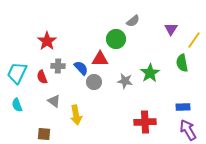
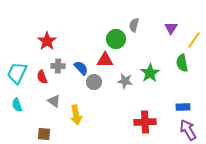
gray semicircle: moved 1 px right, 4 px down; rotated 144 degrees clockwise
purple triangle: moved 1 px up
red triangle: moved 5 px right, 1 px down
